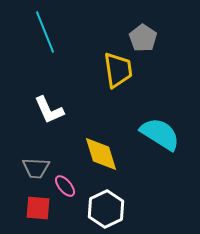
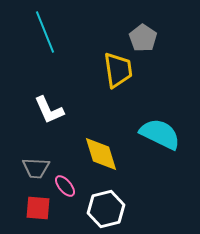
cyan semicircle: rotated 6 degrees counterclockwise
white hexagon: rotated 12 degrees clockwise
